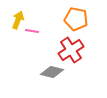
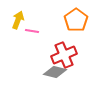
orange pentagon: moved 1 px down; rotated 25 degrees clockwise
red cross: moved 7 px left, 5 px down; rotated 10 degrees clockwise
gray diamond: moved 3 px right
